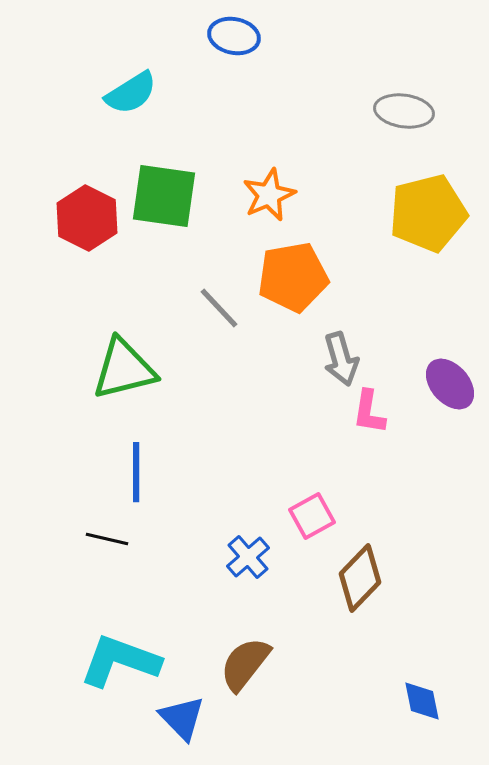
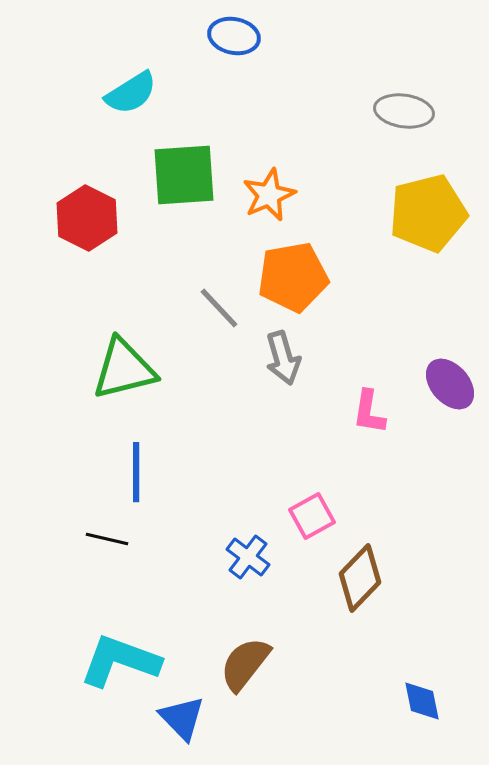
green square: moved 20 px right, 21 px up; rotated 12 degrees counterclockwise
gray arrow: moved 58 px left, 1 px up
blue cross: rotated 12 degrees counterclockwise
